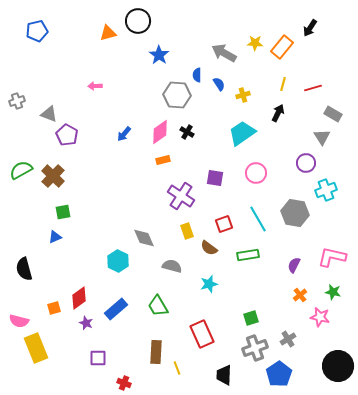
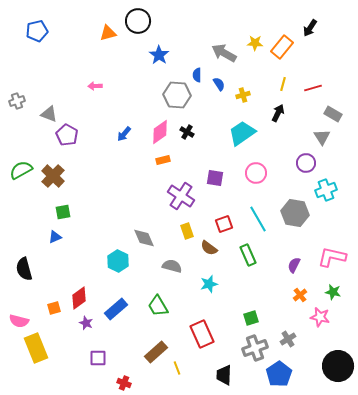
green rectangle at (248, 255): rotated 75 degrees clockwise
brown rectangle at (156, 352): rotated 45 degrees clockwise
